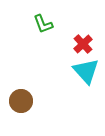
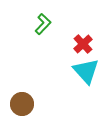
green L-shape: rotated 115 degrees counterclockwise
brown circle: moved 1 px right, 3 px down
